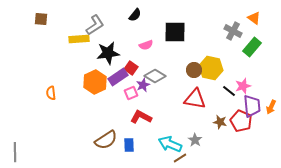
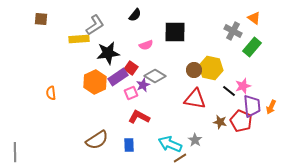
red L-shape: moved 2 px left
brown semicircle: moved 9 px left
